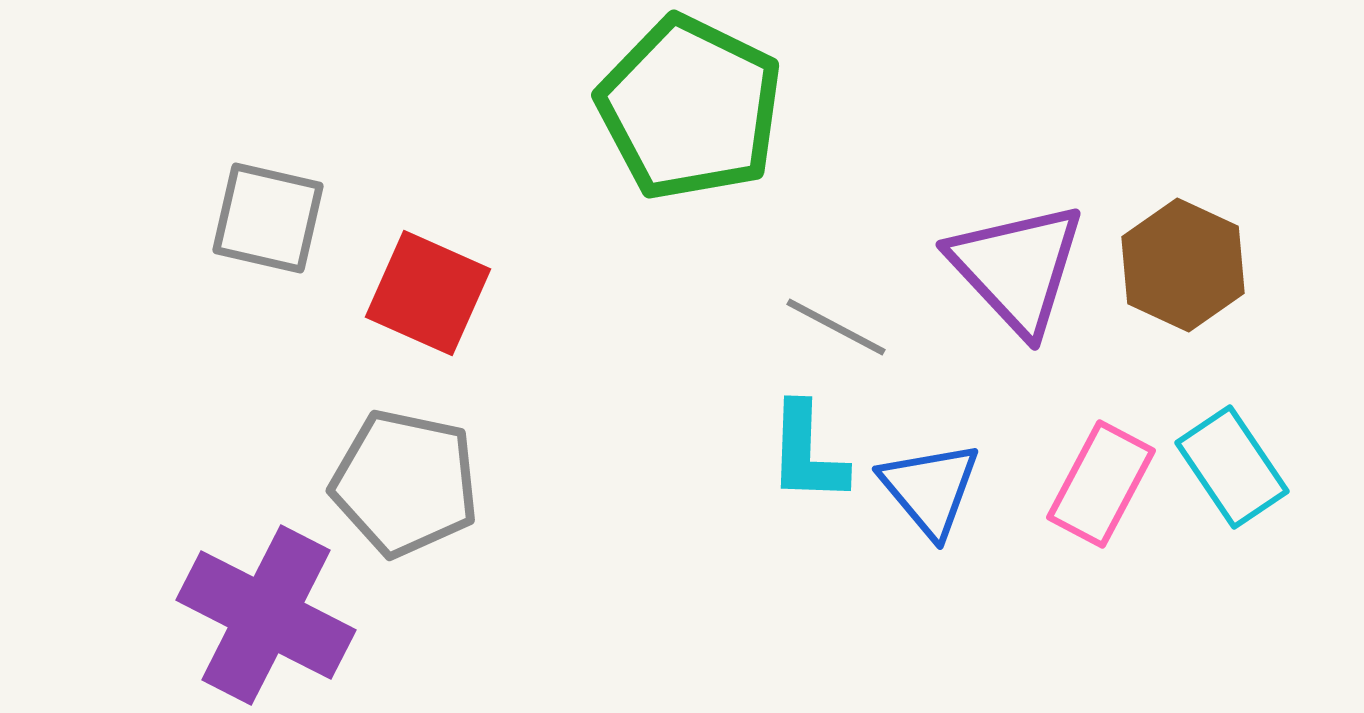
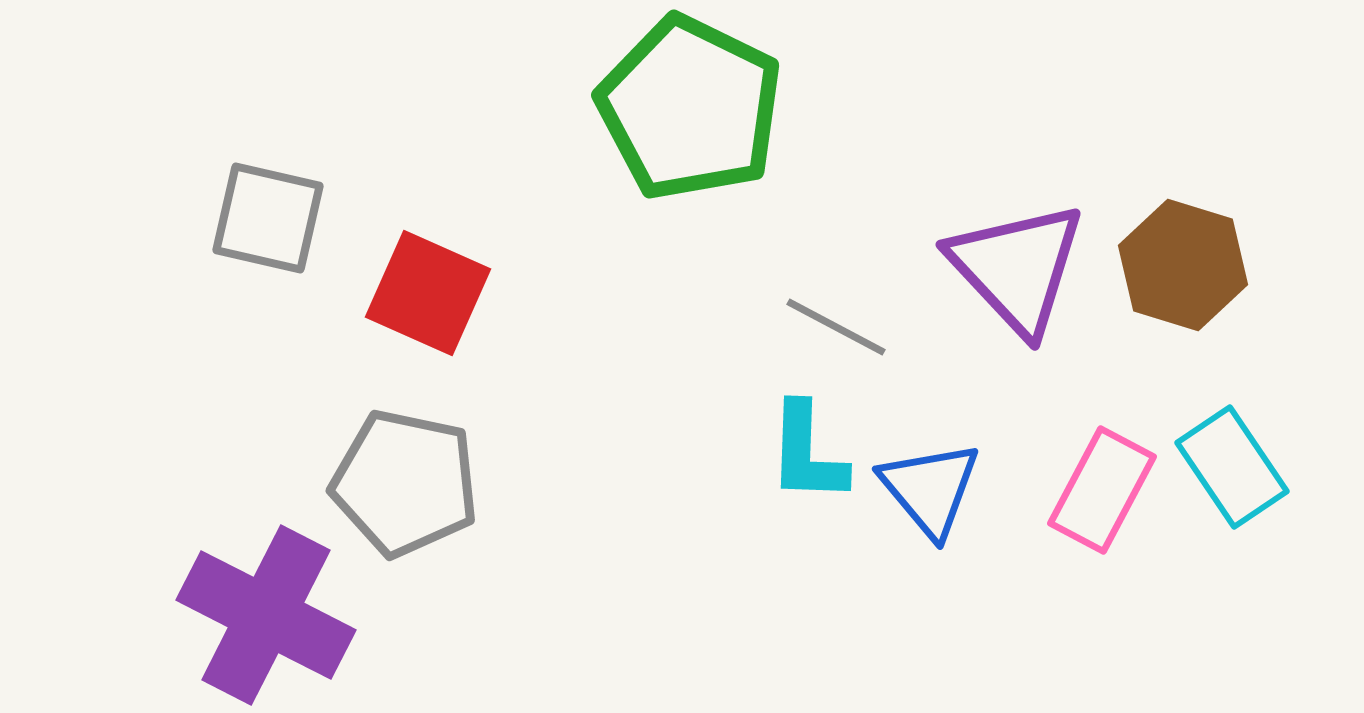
brown hexagon: rotated 8 degrees counterclockwise
pink rectangle: moved 1 px right, 6 px down
